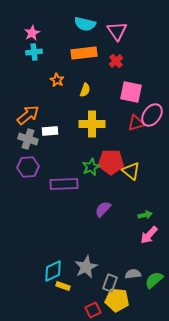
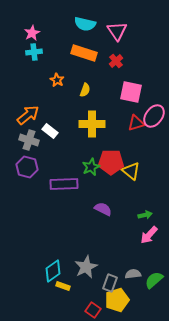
orange rectangle: rotated 25 degrees clockwise
pink ellipse: moved 2 px right, 1 px down
white rectangle: rotated 42 degrees clockwise
gray cross: moved 1 px right, 1 px down
purple hexagon: moved 1 px left; rotated 20 degrees clockwise
purple semicircle: rotated 72 degrees clockwise
cyan diamond: rotated 10 degrees counterclockwise
yellow pentagon: rotated 25 degrees counterclockwise
red square: rotated 28 degrees counterclockwise
